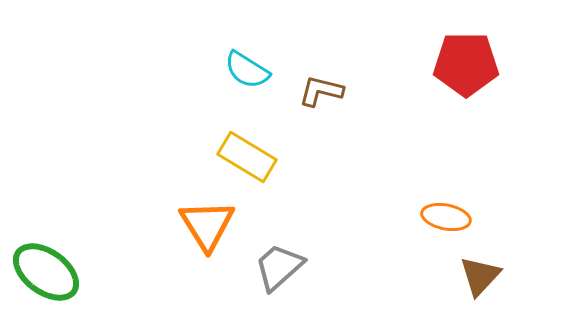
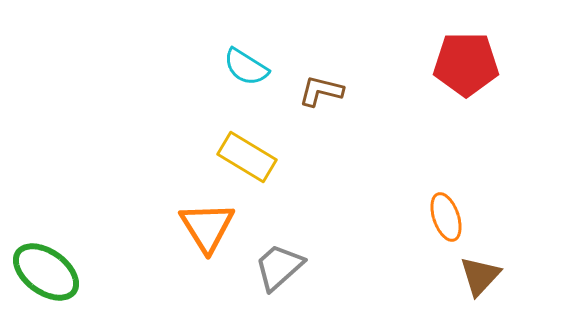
cyan semicircle: moved 1 px left, 3 px up
orange ellipse: rotated 60 degrees clockwise
orange triangle: moved 2 px down
